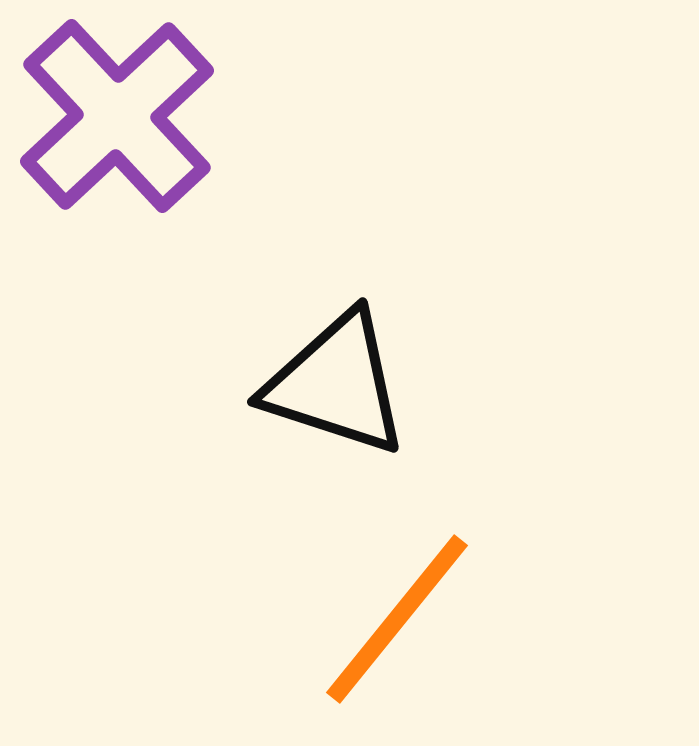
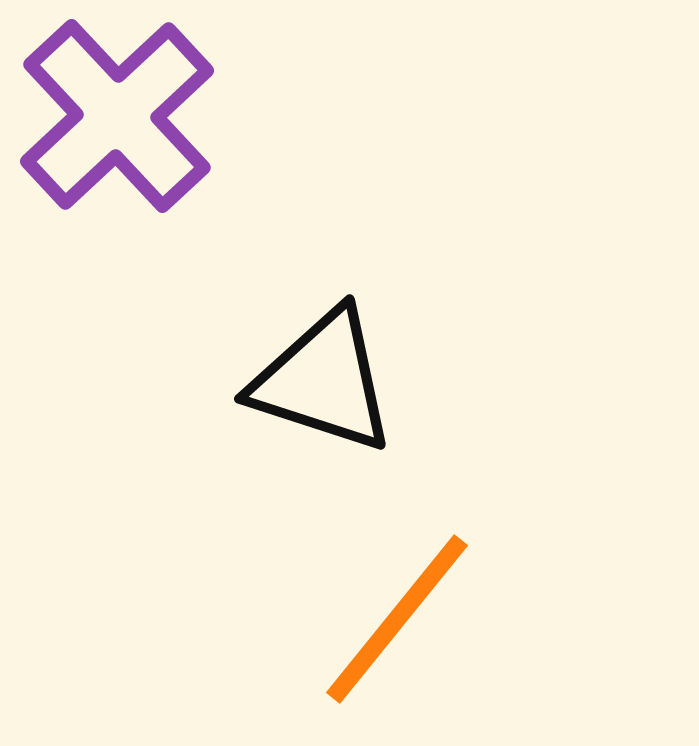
black triangle: moved 13 px left, 3 px up
